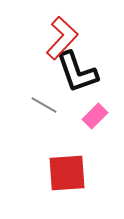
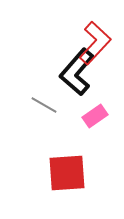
red L-shape: moved 33 px right, 5 px down
black L-shape: rotated 60 degrees clockwise
pink rectangle: rotated 10 degrees clockwise
